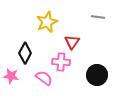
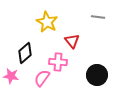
yellow star: rotated 20 degrees counterclockwise
red triangle: moved 1 px up; rotated 14 degrees counterclockwise
black diamond: rotated 20 degrees clockwise
pink cross: moved 3 px left
pink semicircle: moved 2 px left; rotated 90 degrees counterclockwise
